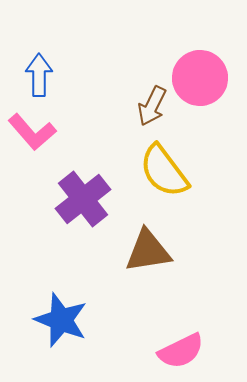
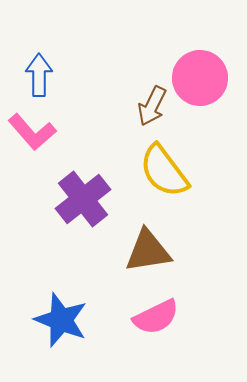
pink semicircle: moved 25 px left, 34 px up
